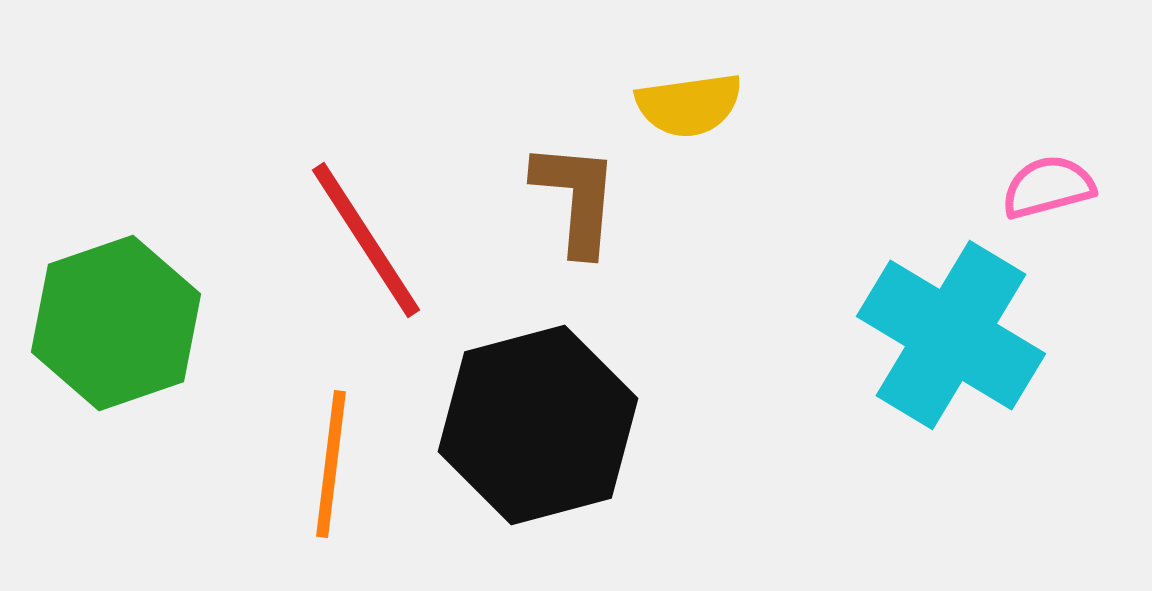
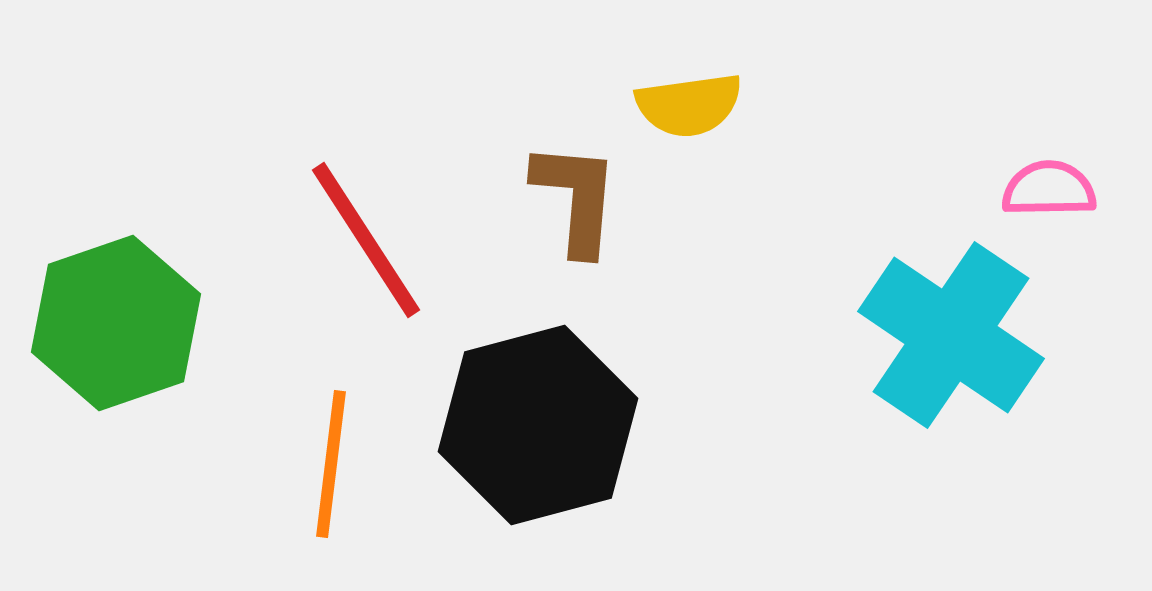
pink semicircle: moved 1 px right, 2 px down; rotated 14 degrees clockwise
cyan cross: rotated 3 degrees clockwise
